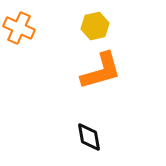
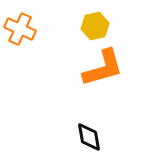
orange cross: moved 1 px right, 1 px down
orange L-shape: moved 2 px right, 3 px up
